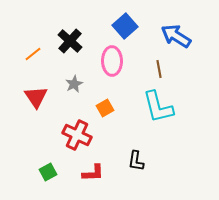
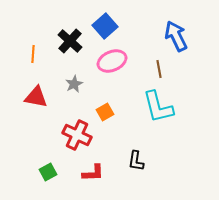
blue square: moved 20 px left
blue arrow: rotated 32 degrees clockwise
orange line: rotated 48 degrees counterclockwise
pink ellipse: rotated 68 degrees clockwise
red triangle: rotated 45 degrees counterclockwise
orange square: moved 4 px down
